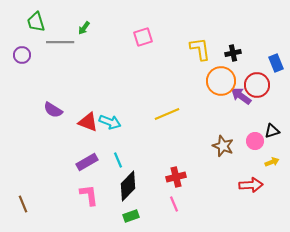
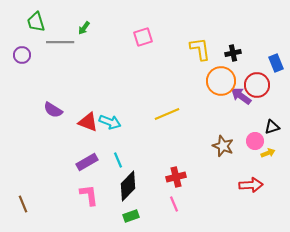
black triangle: moved 4 px up
yellow arrow: moved 4 px left, 9 px up
